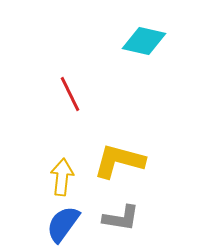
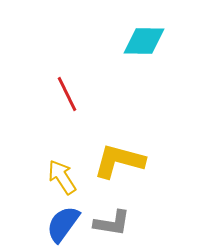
cyan diamond: rotated 12 degrees counterclockwise
red line: moved 3 px left
yellow arrow: rotated 39 degrees counterclockwise
gray L-shape: moved 9 px left, 5 px down
